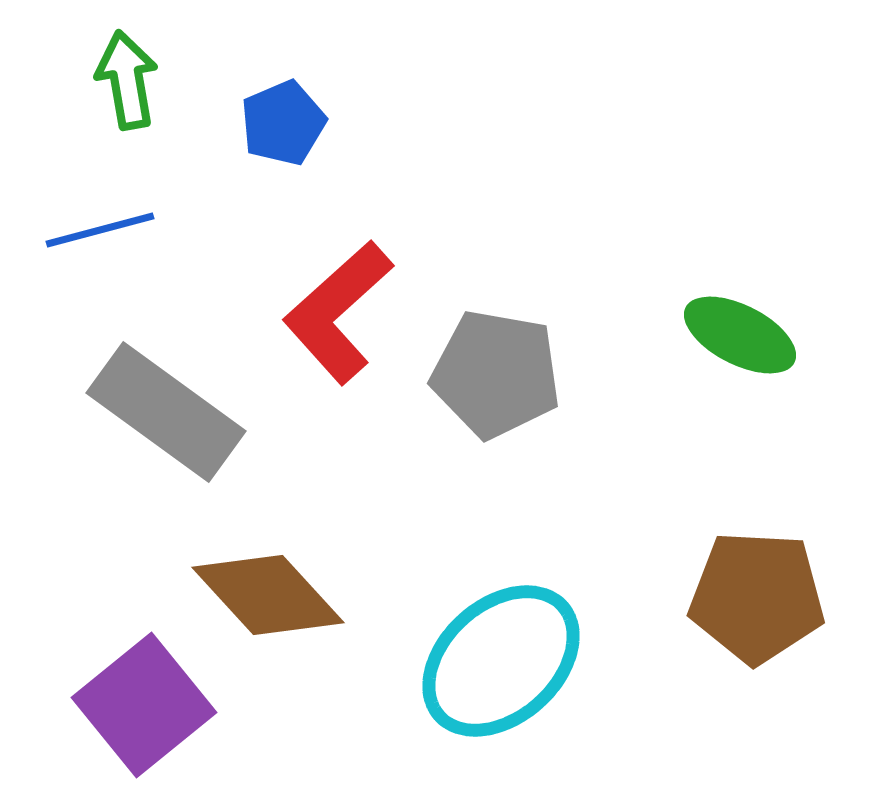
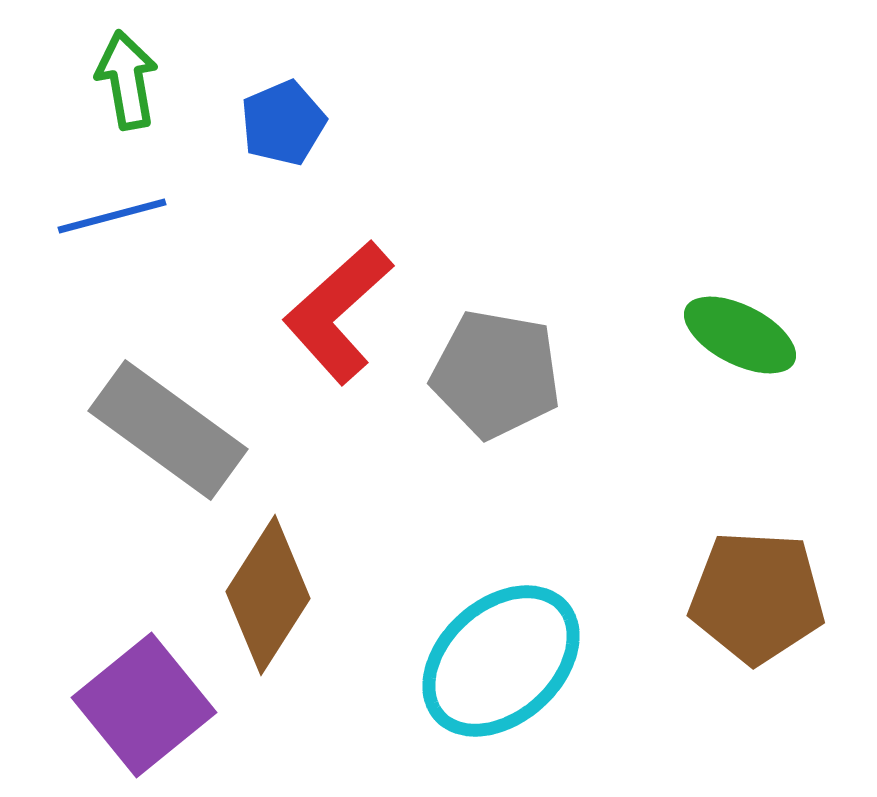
blue line: moved 12 px right, 14 px up
gray rectangle: moved 2 px right, 18 px down
brown diamond: rotated 75 degrees clockwise
